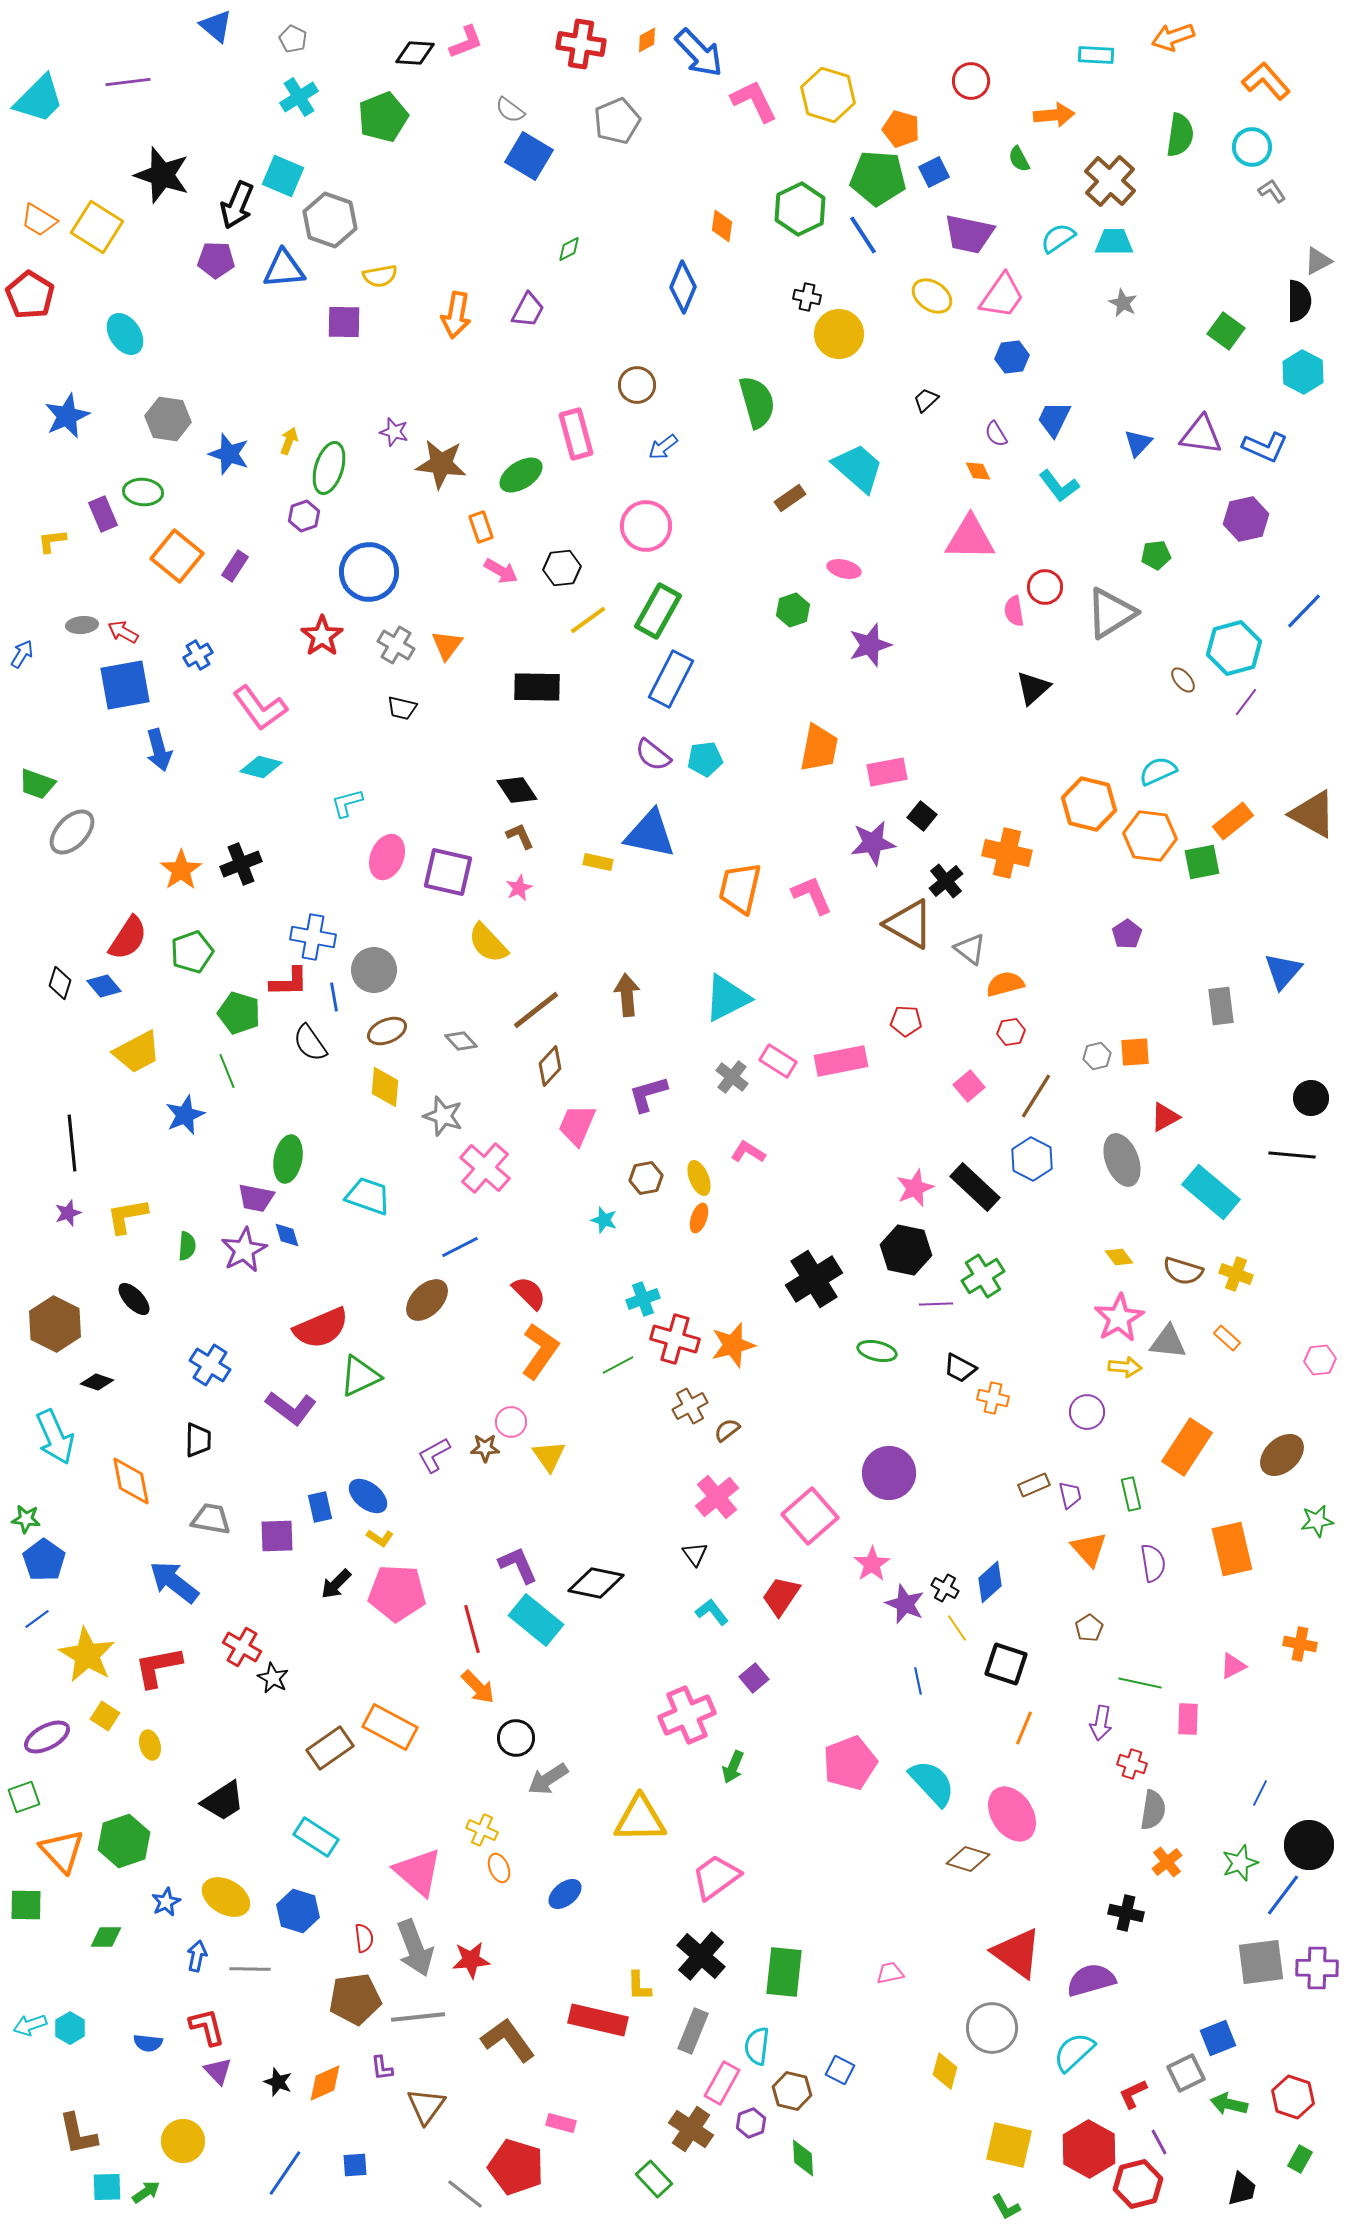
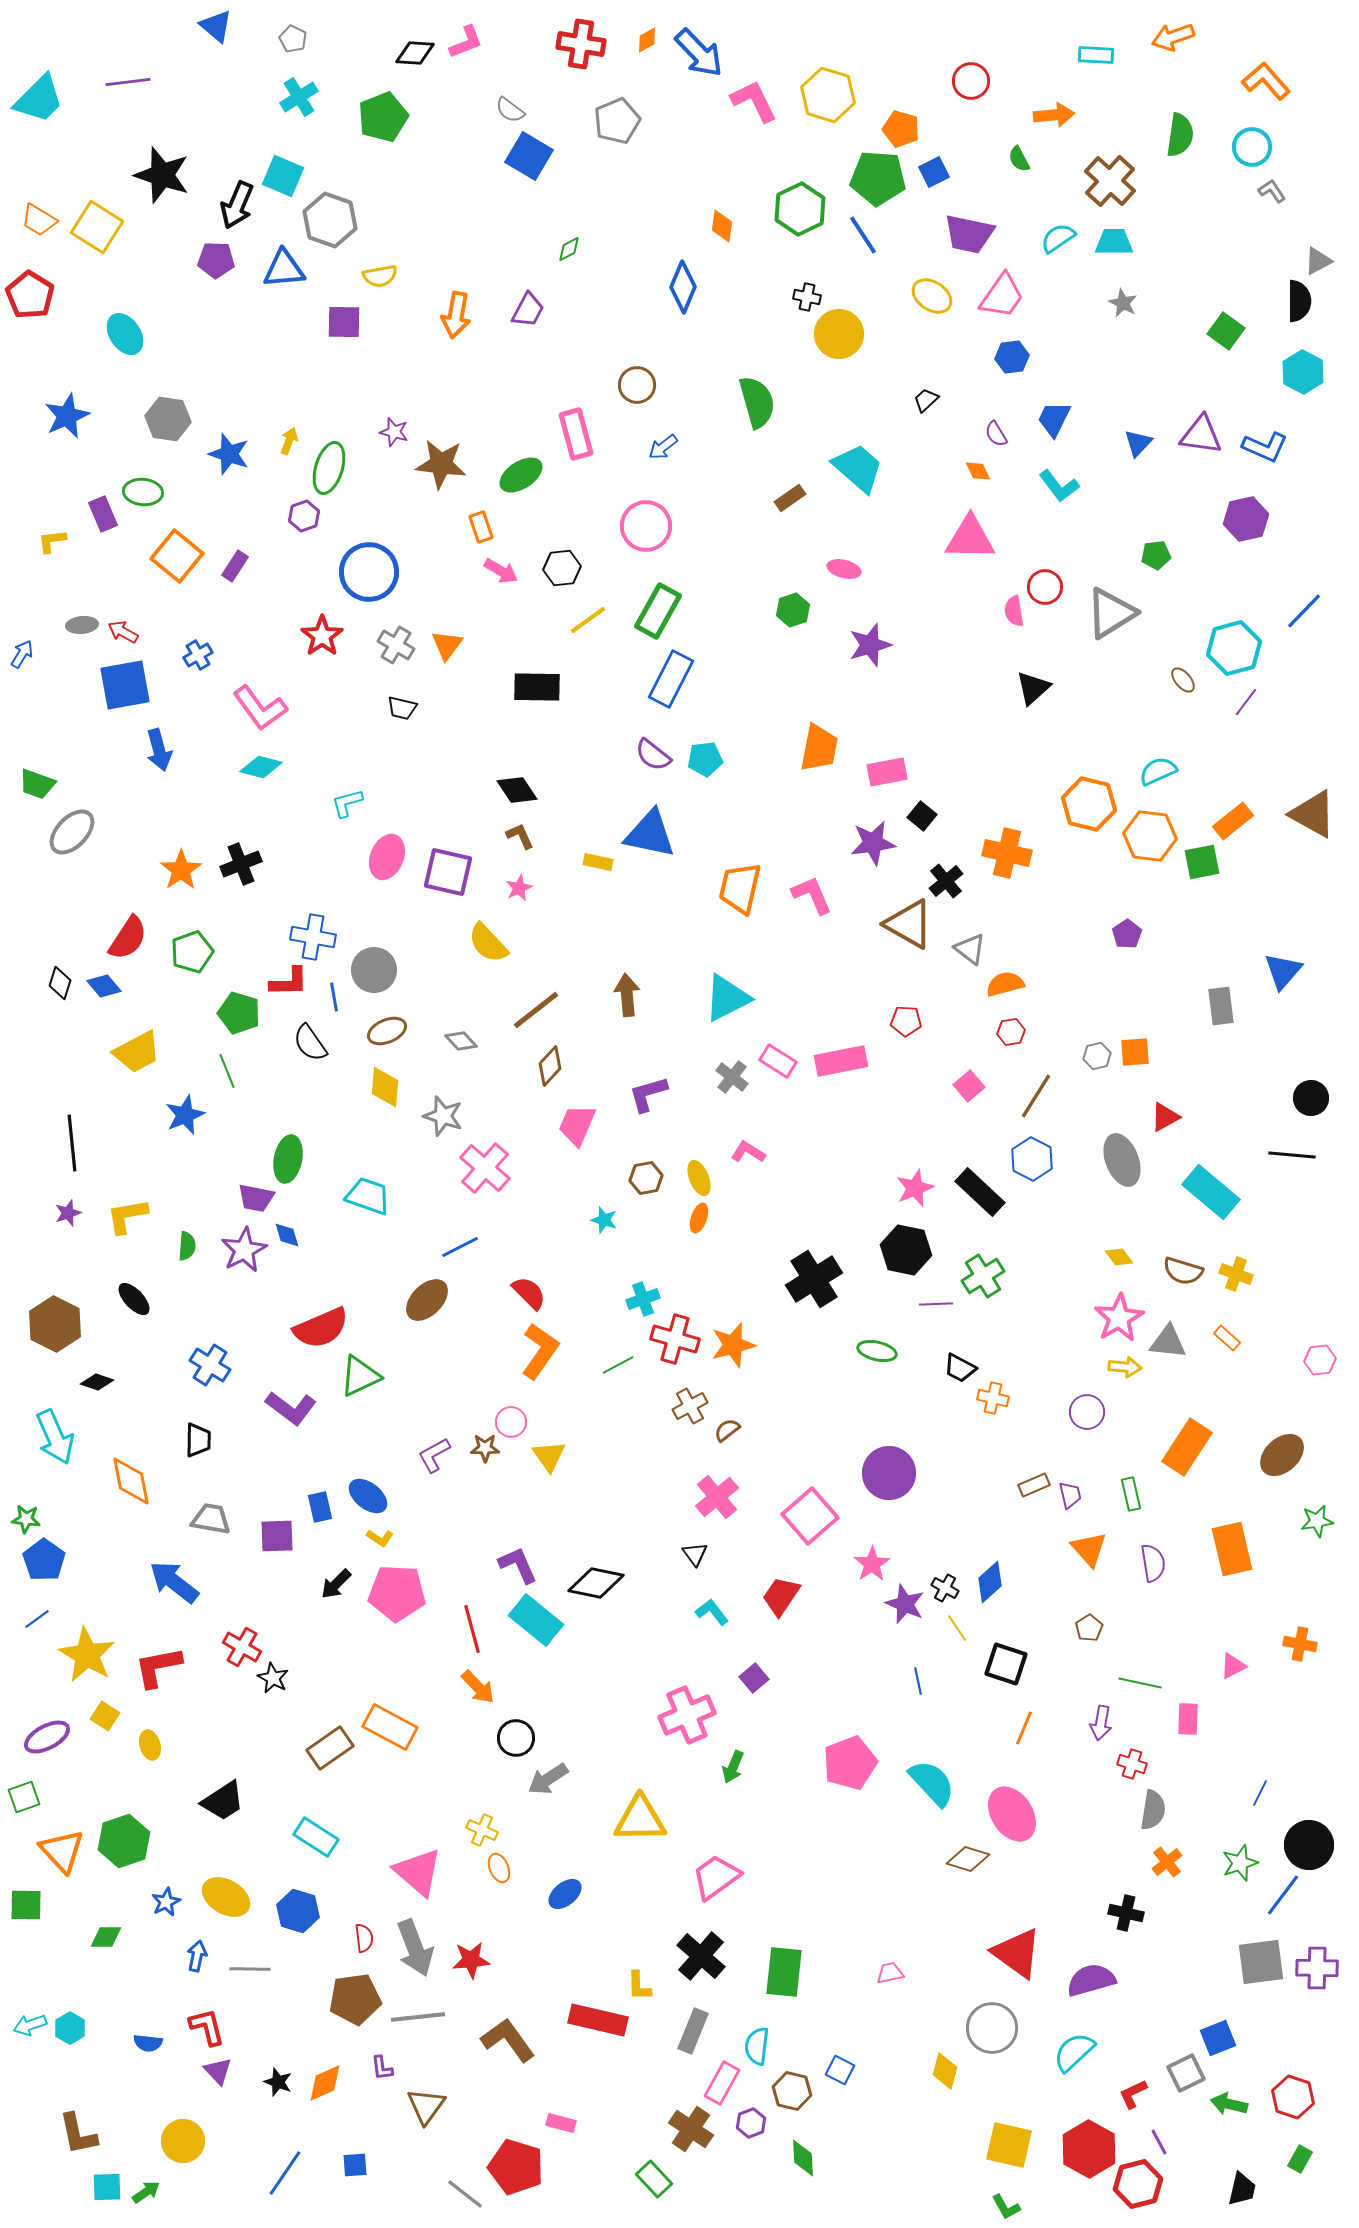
black rectangle at (975, 1187): moved 5 px right, 5 px down
